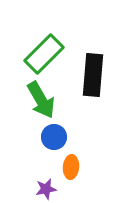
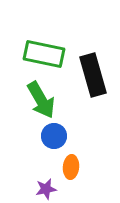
green rectangle: rotated 57 degrees clockwise
black rectangle: rotated 21 degrees counterclockwise
blue circle: moved 1 px up
